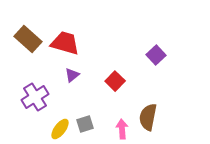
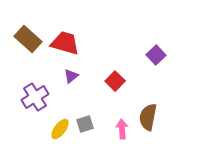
purple triangle: moved 1 px left, 1 px down
